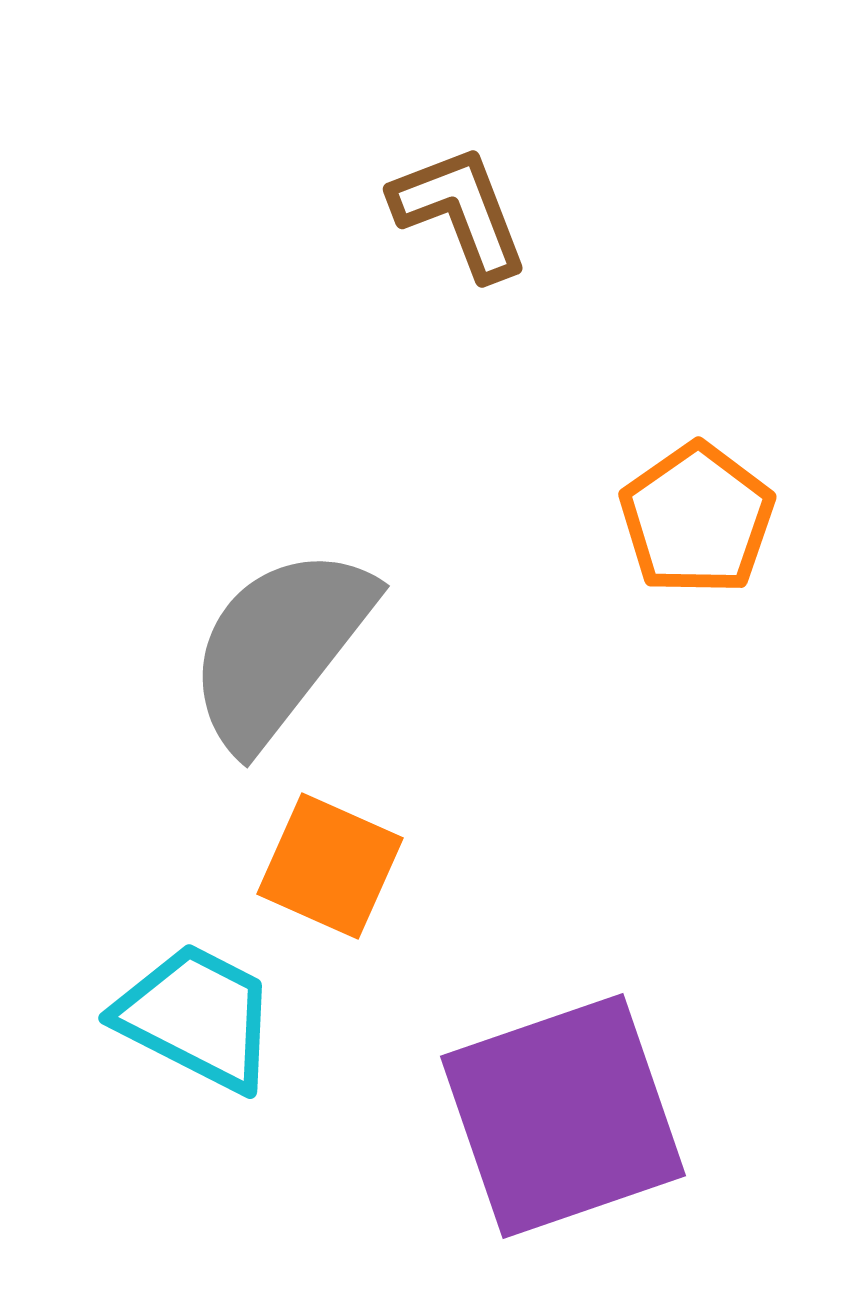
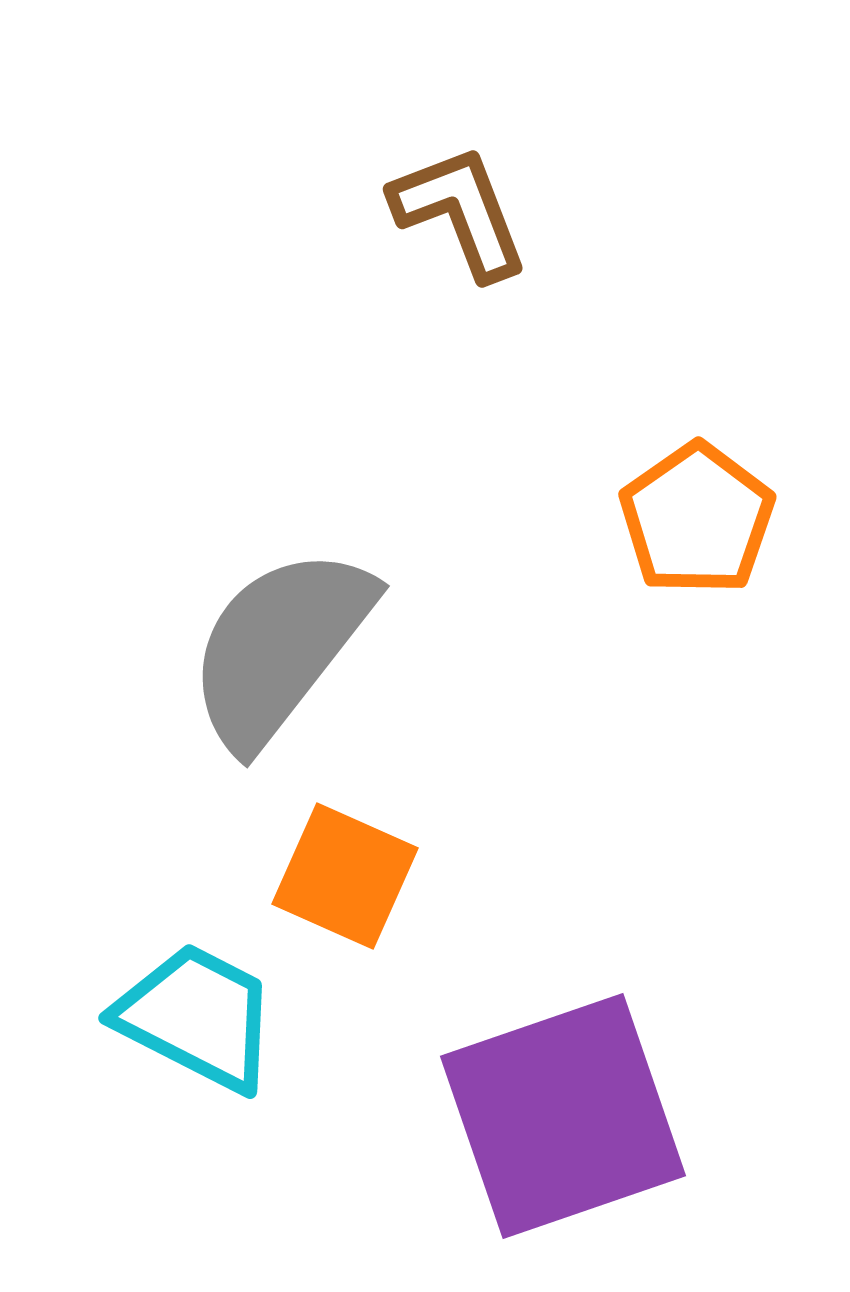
orange square: moved 15 px right, 10 px down
